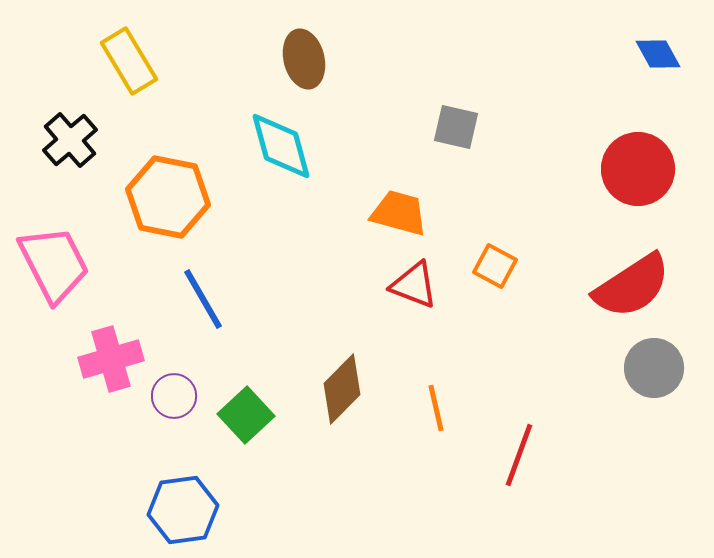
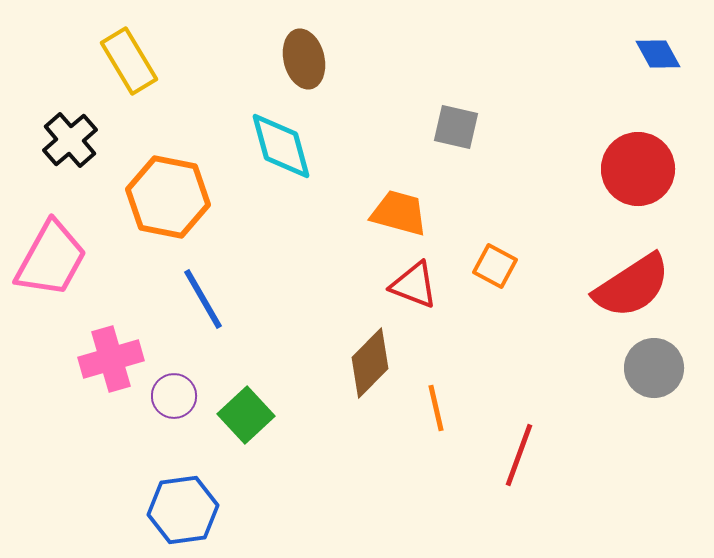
pink trapezoid: moved 3 px left, 5 px up; rotated 56 degrees clockwise
brown diamond: moved 28 px right, 26 px up
